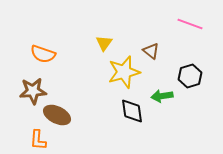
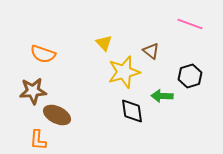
yellow triangle: rotated 18 degrees counterclockwise
green arrow: rotated 10 degrees clockwise
